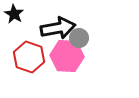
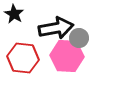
black arrow: moved 2 px left
red hexagon: moved 6 px left, 1 px down; rotated 12 degrees counterclockwise
